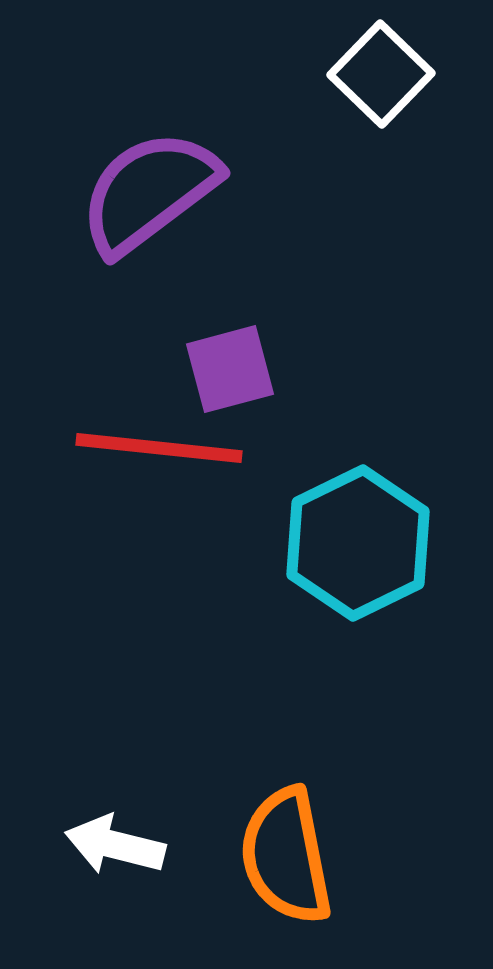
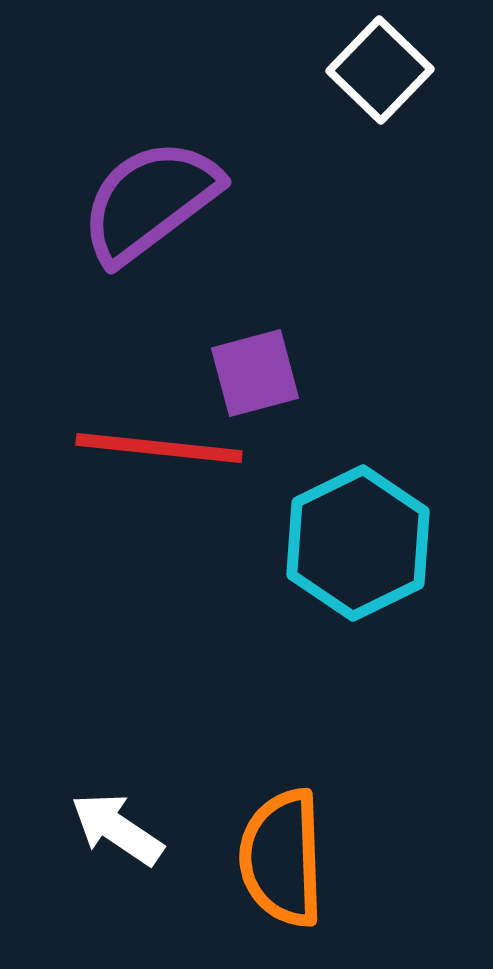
white square: moved 1 px left, 4 px up
purple semicircle: moved 1 px right, 9 px down
purple square: moved 25 px right, 4 px down
white arrow: moved 2 px right, 16 px up; rotated 20 degrees clockwise
orange semicircle: moved 4 px left, 2 px down; rotated 9 degrees clockwise
